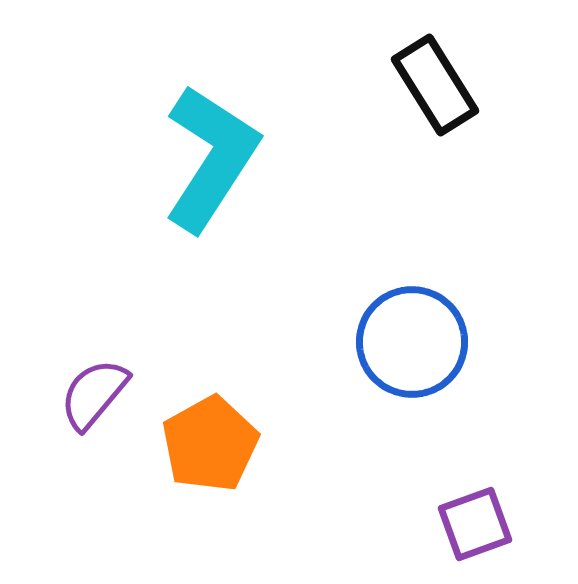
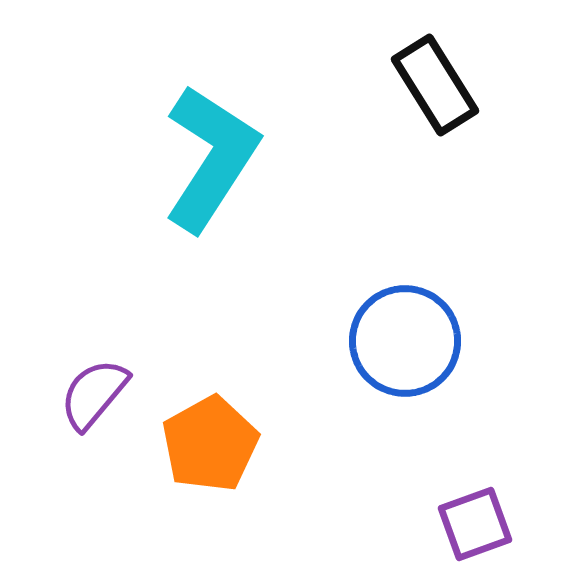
blue circle: moved 7 px left, 1 px up
